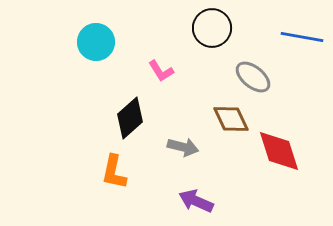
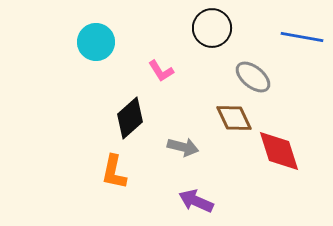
brown diamond: moved 3 px right, 1 px up
